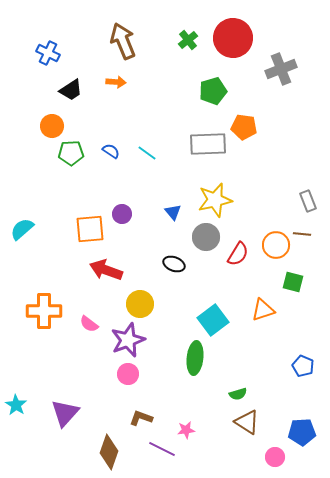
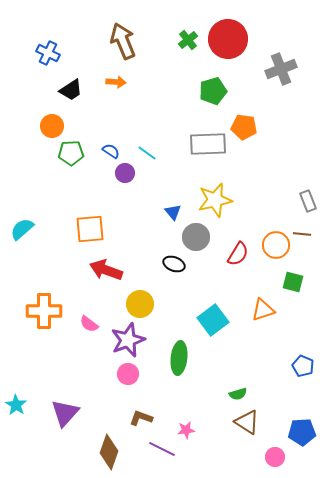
red circle at (233, 38): moved 5 px left, 1 px down
purple circle at (122, 214): moved 3 px right, 41 px up
gray circle at (206, 237): moved 10 px left
green ellipse at (195, 358): moved 16 px left
